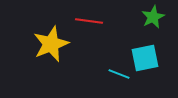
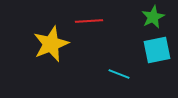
red line: rotated 12 degrees counterclockwise
cyan square: moved 12 px right, 8 px up
